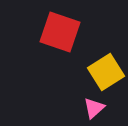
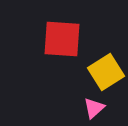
red square: moved 2 px right, 7 px down; rotated 15 degrees counterclockwise
